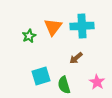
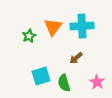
green semicircle: moved 2 px up
